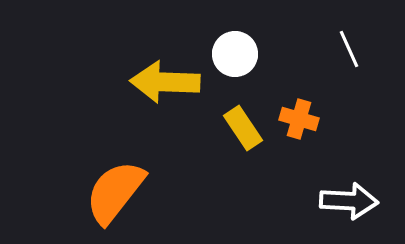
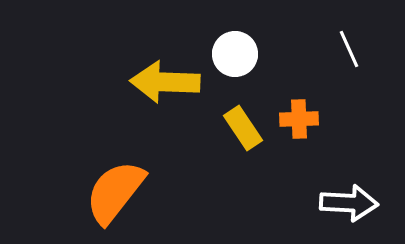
orange cross: rotated 18 degrees counterclockwise
white arrow: moved 2 px down
